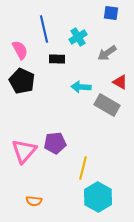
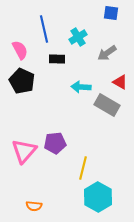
orange semicircle: moved 5 px down
